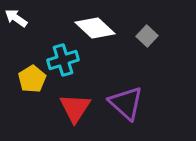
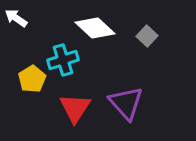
purple triangle: rotated 6 degrees clockwise
